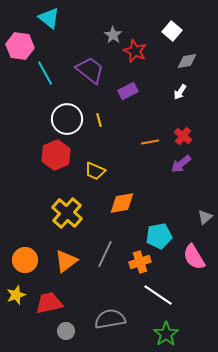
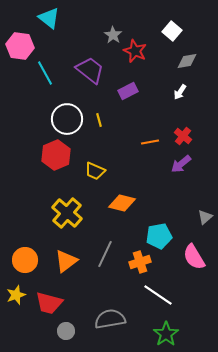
orange diamond: rotated 24 degrees clockwise
red trapezoid: rotated 152 degrees counterclockwise
